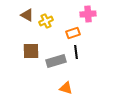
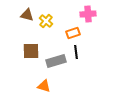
brown triangle: rotated 16 degrees counterclockwise
yellow cross: rotated 24 degrees counterclockwise
orange triangle: moved 22 px left, 2 px up
